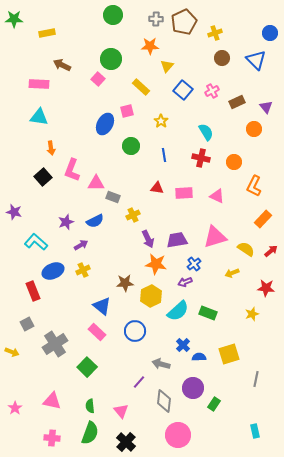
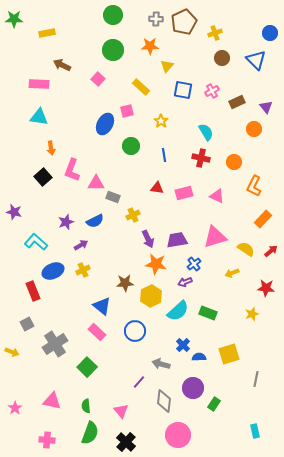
green circle at (111, 59): moved 2 px right, 9 px up
blue square at (183, 90): rotated 30 degrees counterclockwise
pink rectangle at (184, 193): rotated 12 degrees counterclockwise
green semicircle at (90, 406): moved 4 px left
pink cross at (52, 438): moved 5 px left, 2 px down
